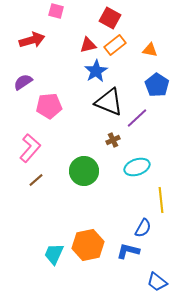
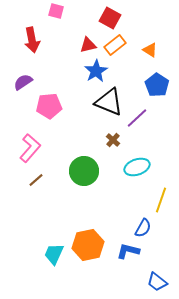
red arrow: rotated 95 degrees clockwise
orange triangle: rotated 21 degrees clockwise
brown cross: rotated 24 degrees counterclockwise
yellow line: rotated 25 degrees clockwise
